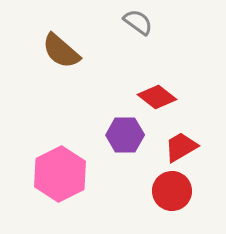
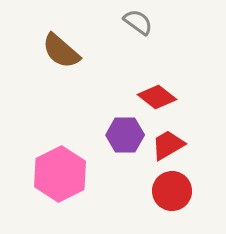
red trapezoid: moved 13 px left, 2 px up
